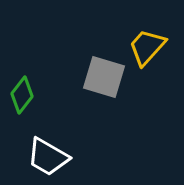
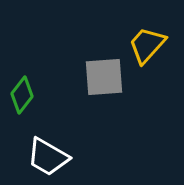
yellow trapezoid: moved 2 px up
gray square: rotated 21 degrees counterclockwise
